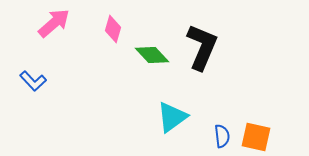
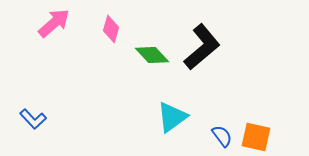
pink diamond: moved 2 px left
black L-shape: rotated 27 degrees clockwise
blue L-shape: moved 38 px down
blue semicircle: rotated 30 degrees counterclockwise
